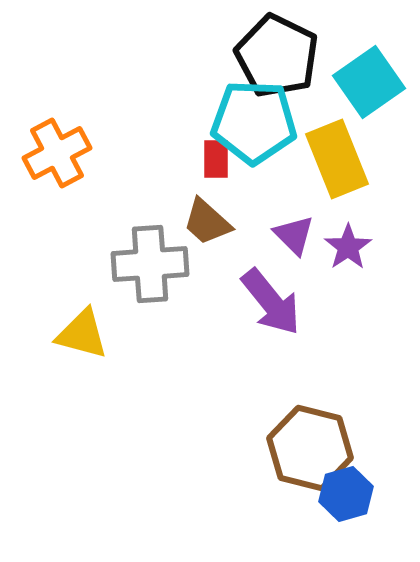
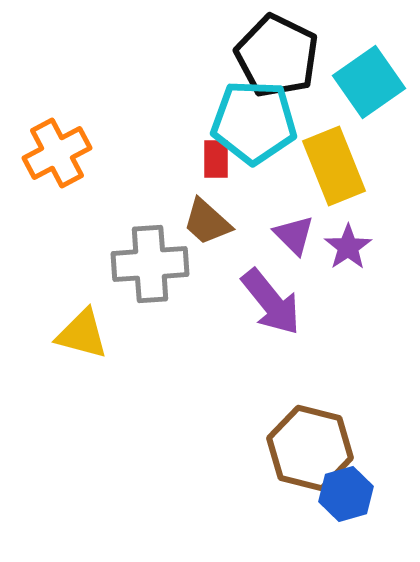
yellow rectangle: moved 3 px left, 7 px down
